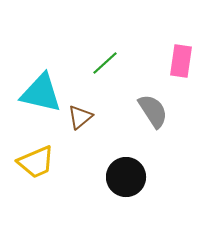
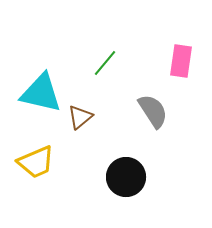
green line: rotated 8 degrees counterclockwise
